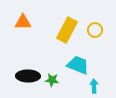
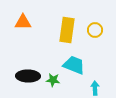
yellow rectangle: rotated 20 degrees counterclockwise
cyan trapezoid: moved 4 px left
green star: moved 1 px right
cyan arrow: moved 1 px right, 2 px down
